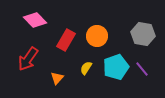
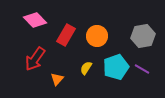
gray hexagon: moved 2 px down; rotated 20 degrees counterclockwise
red rectangle: moved 5 px up
red arrow: moved 7 px right
purple line: rotated 21 degrees counterclockwise
orange triangle: moved 1 px down
